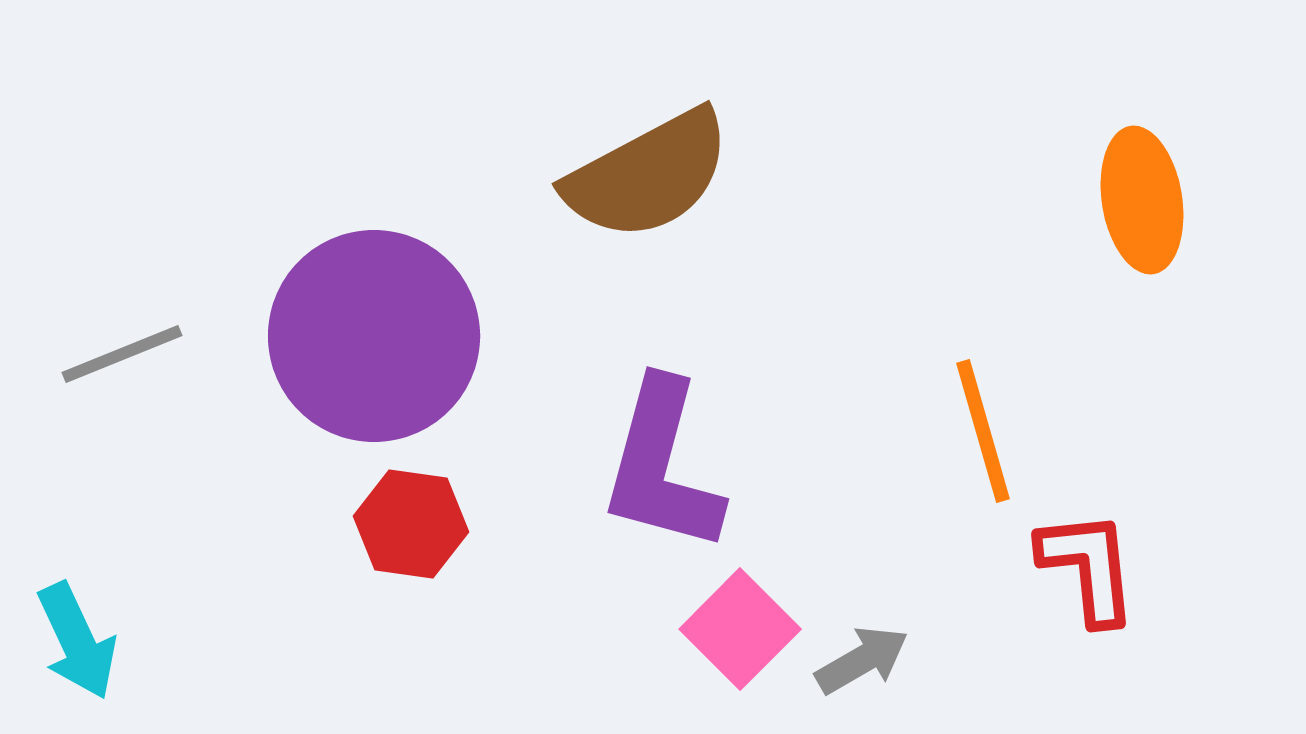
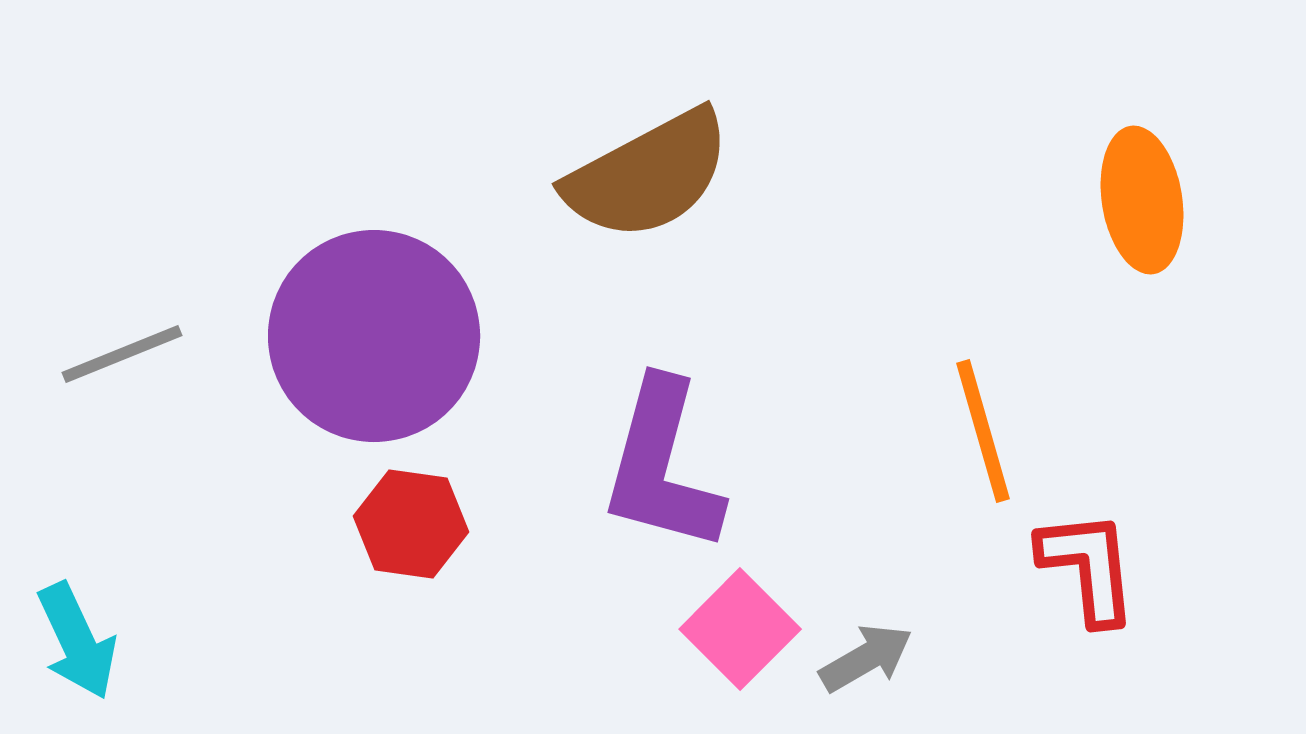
gray arrow: moved 4 px right, 2 px up
